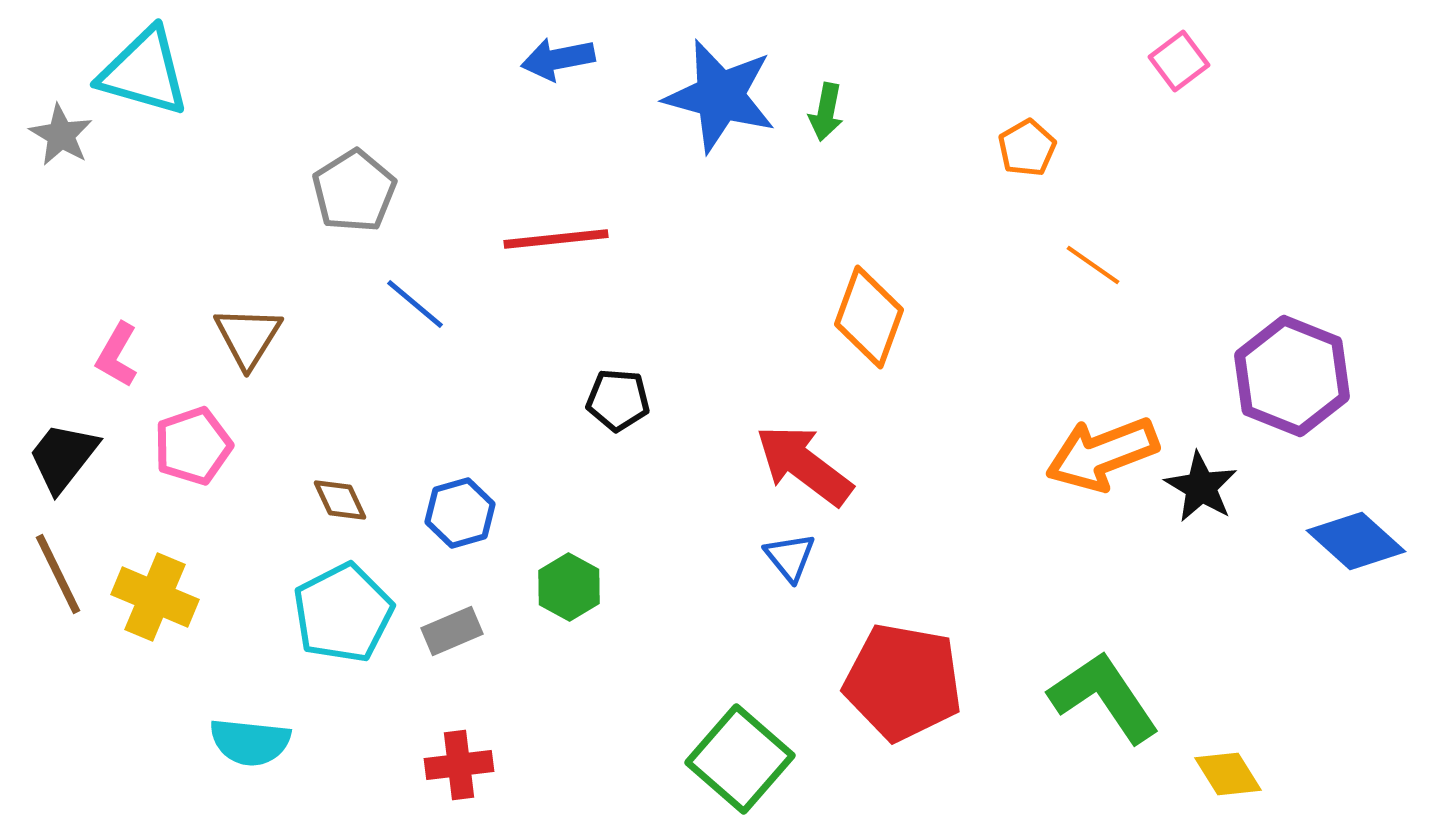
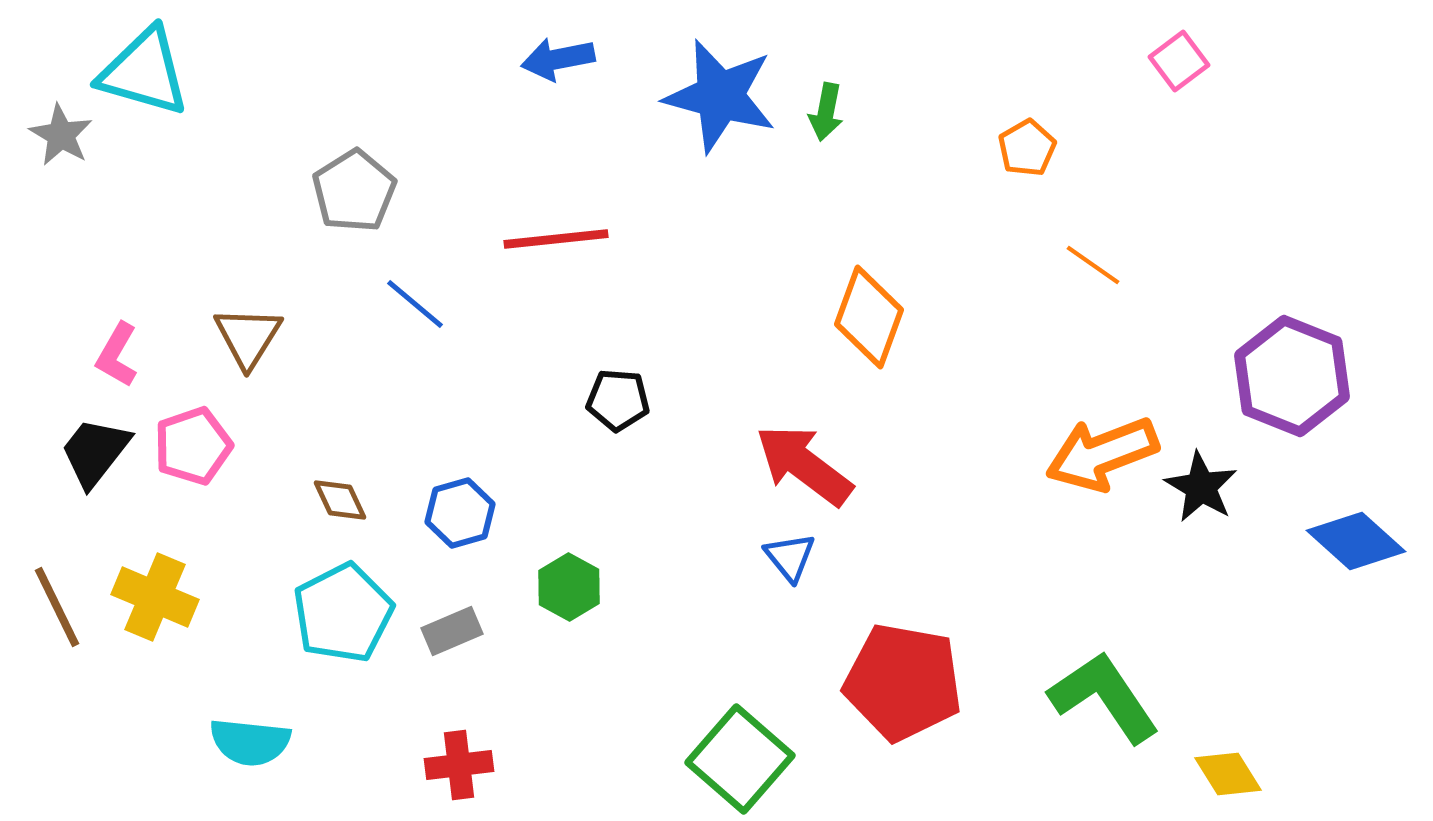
black trapezoid: moved 32 px right, 5 px up
brown line: moved 1 px left, 33 px down
